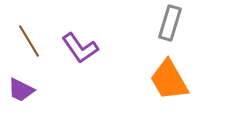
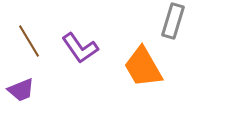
gray rectangle: moved 3 px right, 2 px up
orange trapezoid: moved 26 px left, 13 px up
purple trapezoid: rotated 48 degrees counterclockwise
